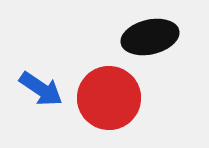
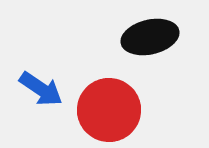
red circle: moved 12 px down
